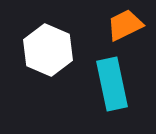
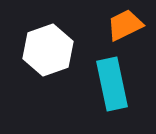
white hexagon: rotated 18 degrees clockwise
